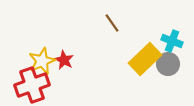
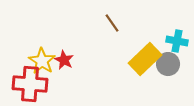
cyan cross: moved 5 px right; rotated 10 degrees counterclockwise
yellow star: rotated 16 degrees counterclockwise
red cross: moved 2 px left, 1 px up; rotated 24 degrees clockwise
